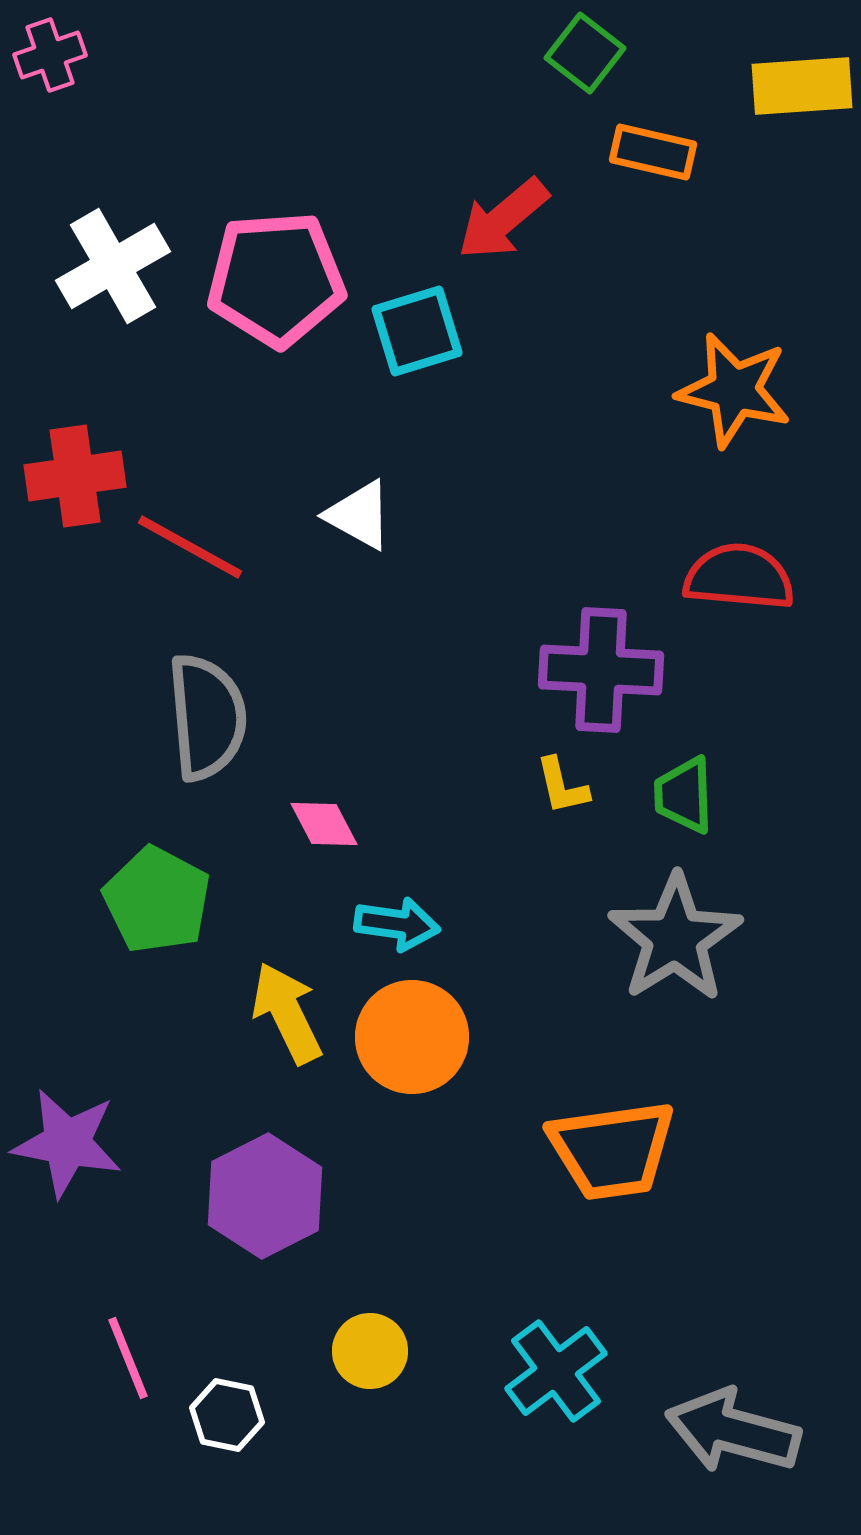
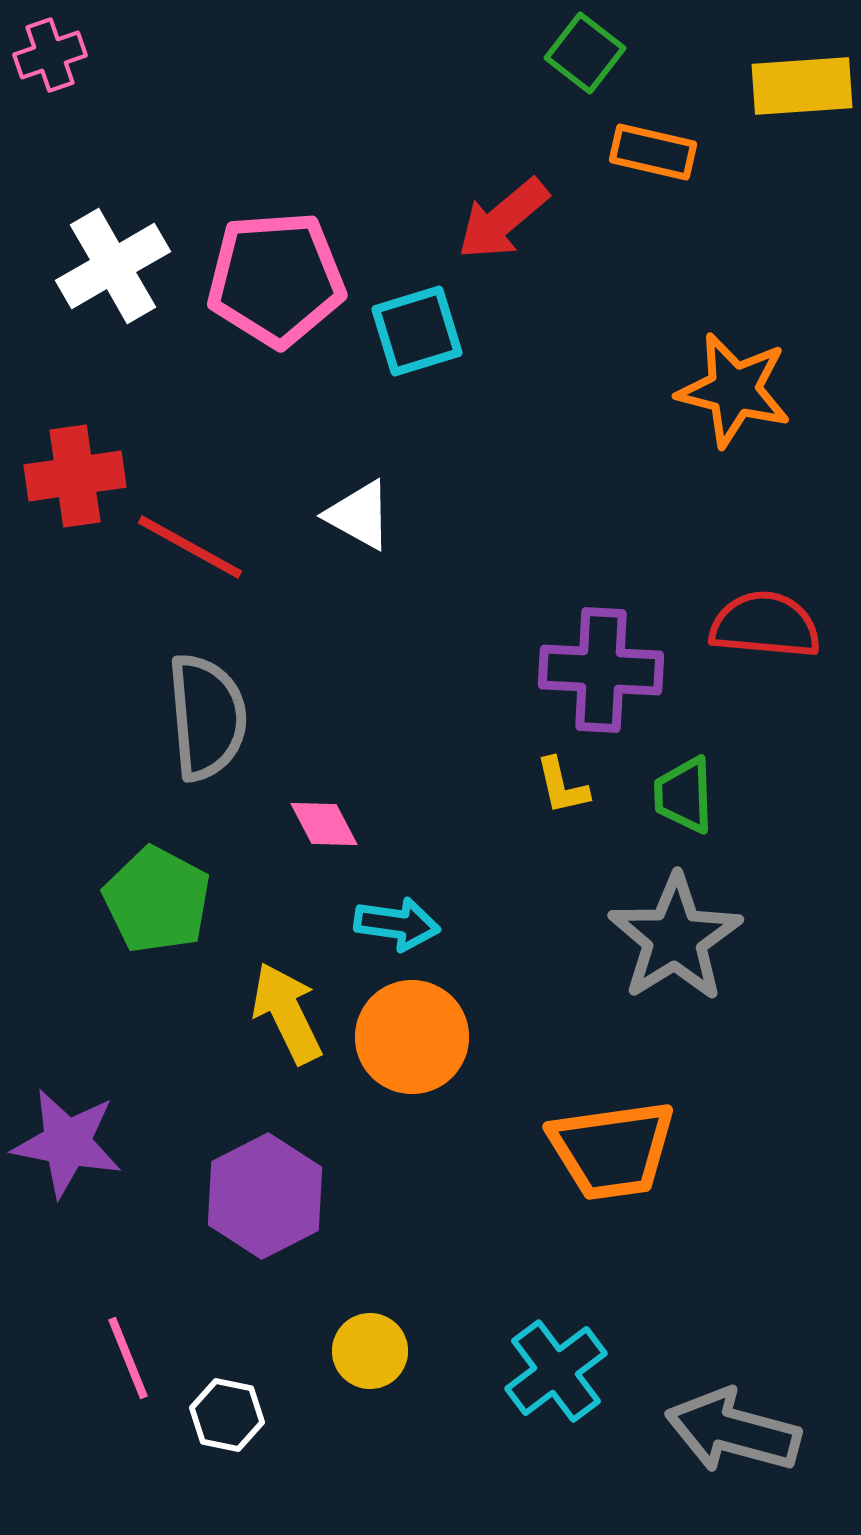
red semicircle: moved 26 px right, 48 px down
